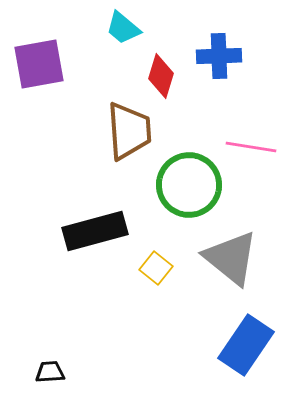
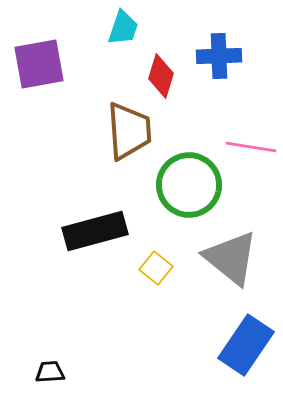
cyan trapezoid: rotated 111 degrees counterclockwise
